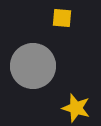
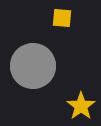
yellow star: moved 5 px right, 2 px up; rotated 20 degrees clockwise
